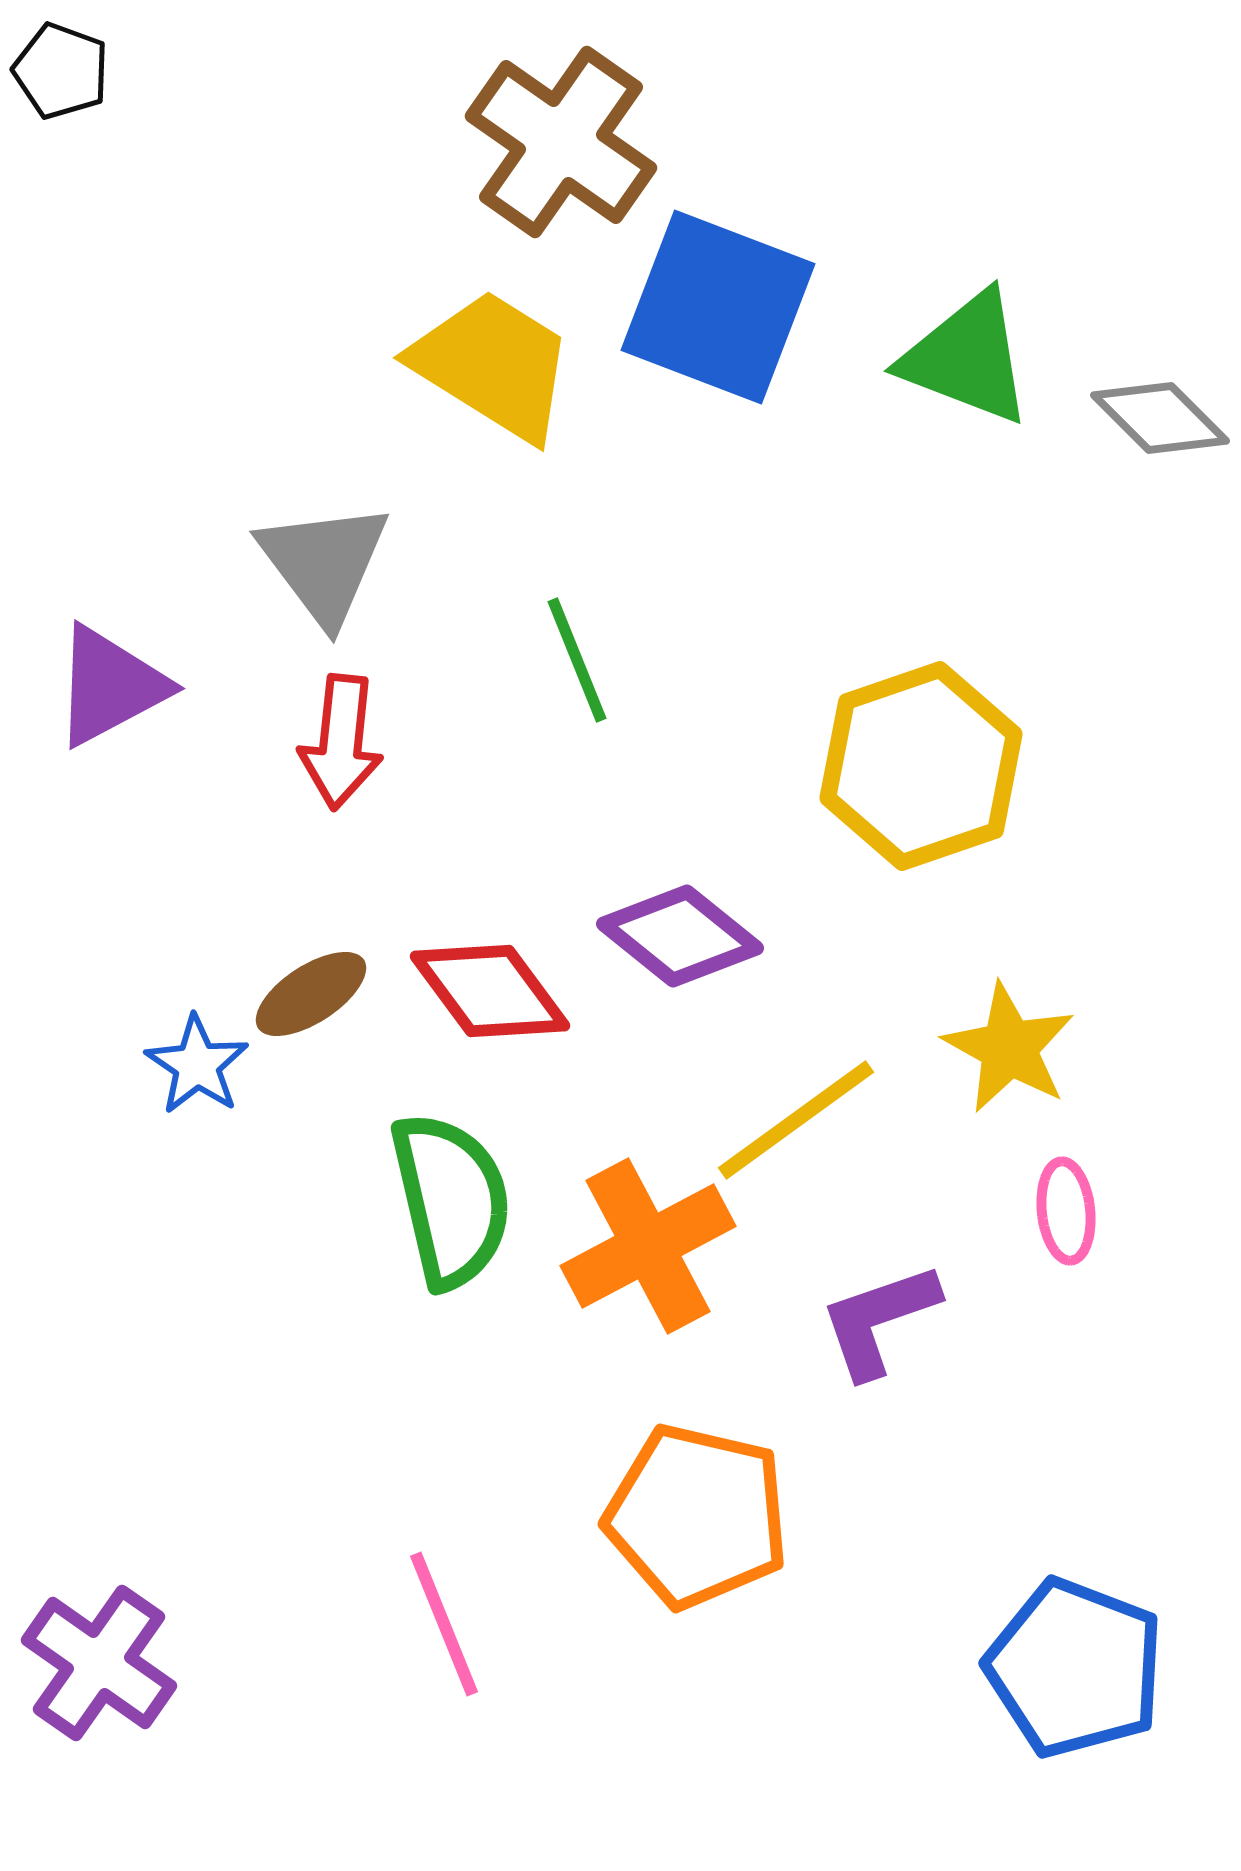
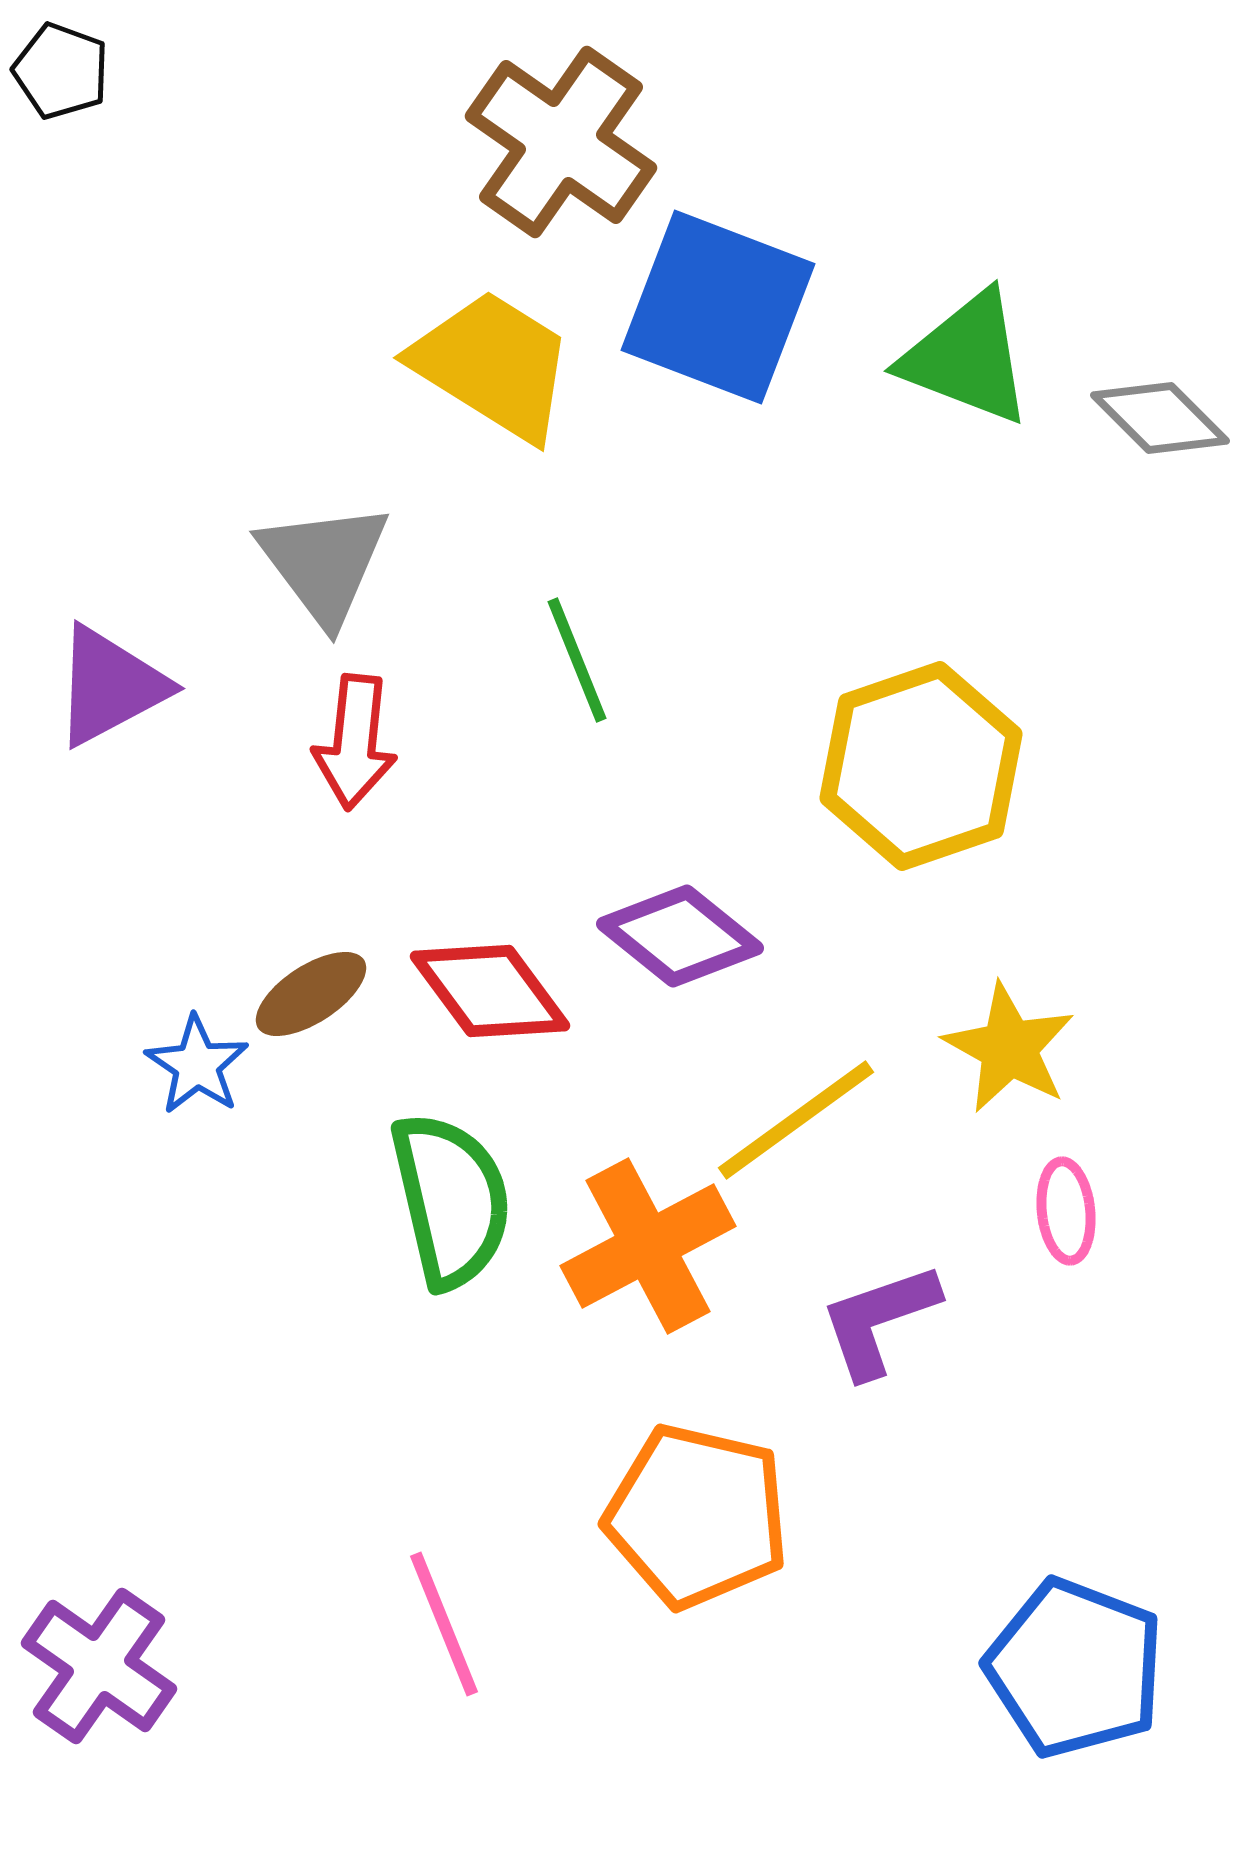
red arrow: moved 14 px right
purple cross: moved 3 px down
